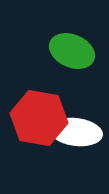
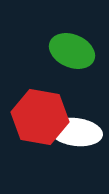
red hexagon: moved 1 px right, 1 px up
